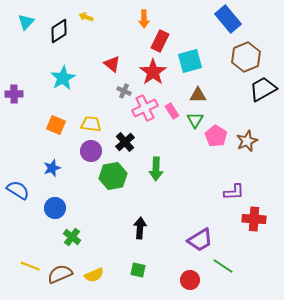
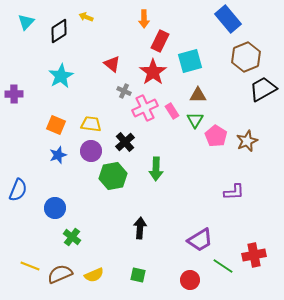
cyan star: moved 2 px left, 2 px up
blue star: moved 6 px right, 13 px up
blue semicircle: rotated 80 degrees clockwise
red cross: moved 36 px down; rotated 15 degrees counterclockwise
green square: moved 5 px down
